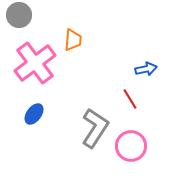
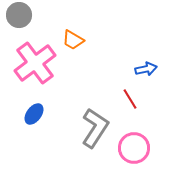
orange trapezoid: rotated 115 degrees clockwise
pink circle: moved 3 px right, 2 px down
